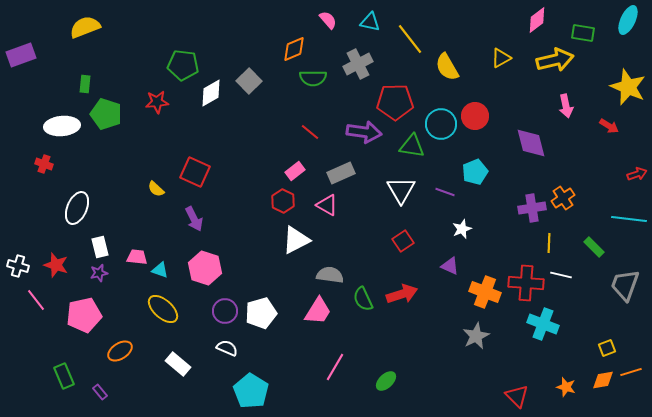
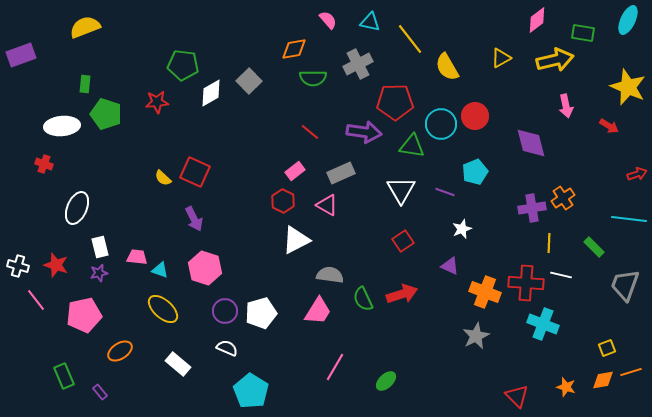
orange diamond at (294, 49): rotated 12 degrees clockwise
yellow semicircle at (156, 189): moved 7 px right, 11 px up
